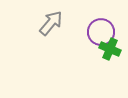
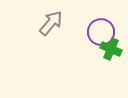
green cross: moved 1 px right
